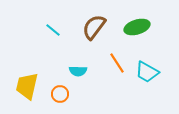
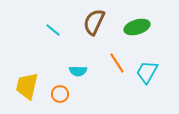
brown semicircle: moved 5 px up; rotated 12 degrees counterclockwise
cyan trapezoid: rotated 90 degrees clockwise
